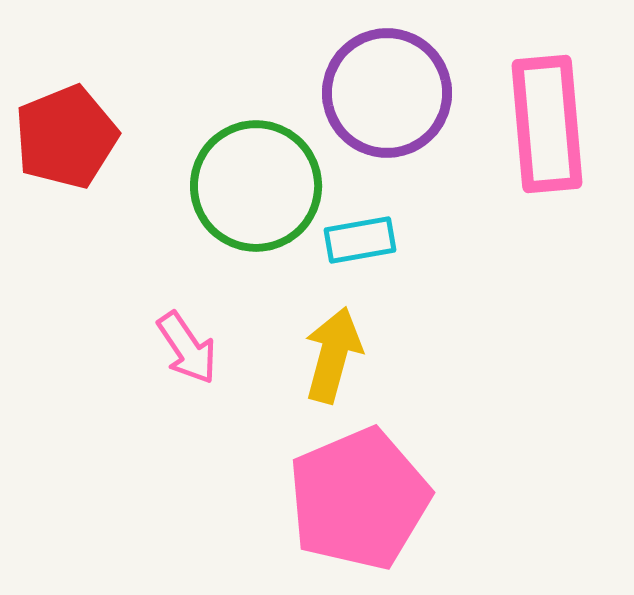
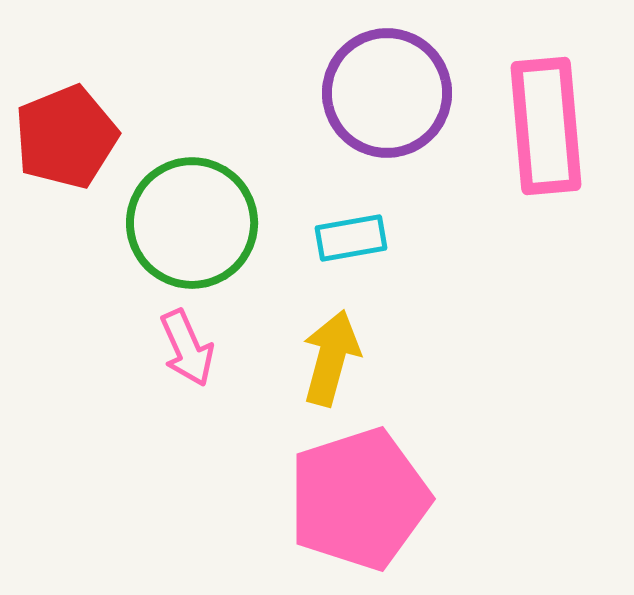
pink rectangle: moved 1 px left, 2 px down
green circle: moved 64 px left, 37 px down
cyan rectangle: moved 9 px left, 2 px up
pink arrow: rotated 10 degrees clockwise
yellow arrow: moved 2 px left, 3 px down
pink pentagon: rotated 5 degrees clockwise
